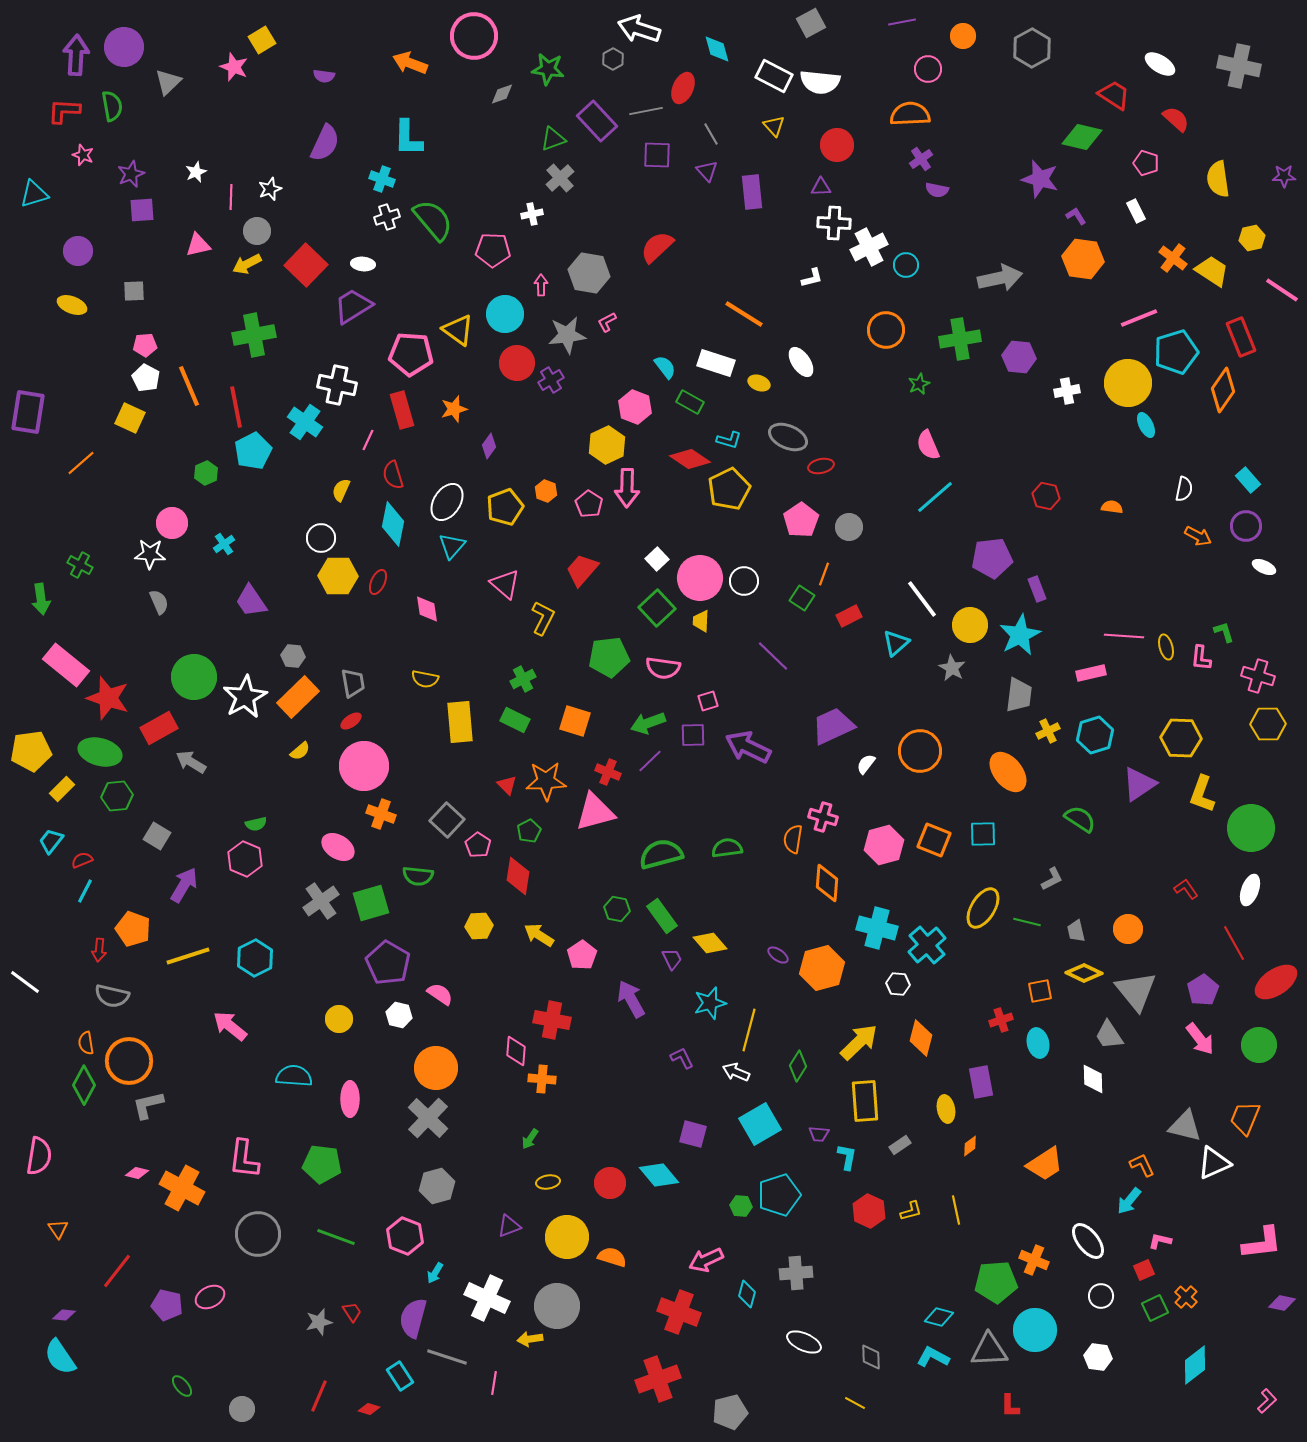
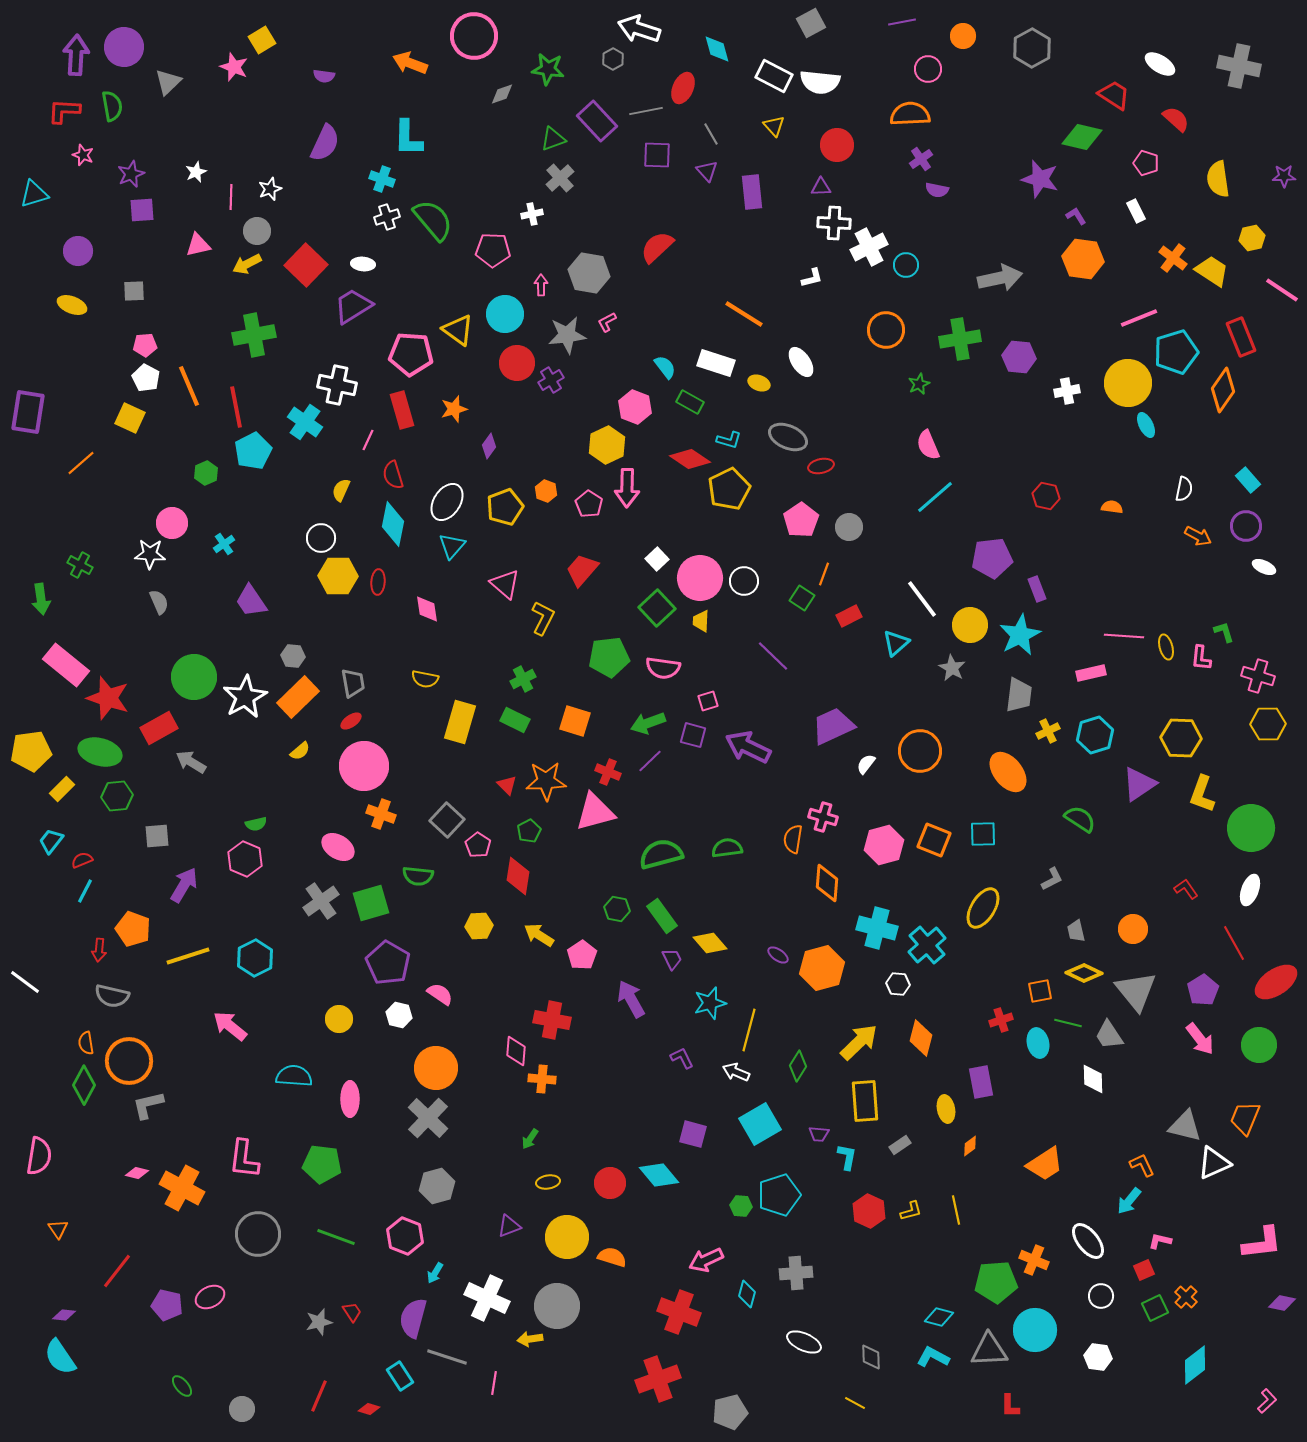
red ellipse at (378, 582): rotated 20 degrees counterclockwise
yellow rectangle at (460, 722): rotated 21 degrees clockwise
purple square at (693, 735): rotated 16 degrees clockwise
gray square at (157, 836): rotated 36 degrees counterclockwise
green line at (1027, 922): moved 41 px right, 101 px down
orange circle at (1128, 929): moved 5 px right
